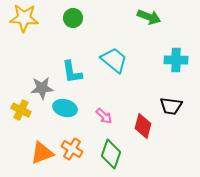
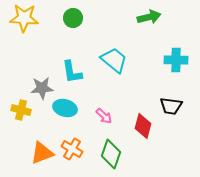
green arrow: rotated 35 degrees counterclockwise
yellow cross: rotated 12 degrees counterclockwise
